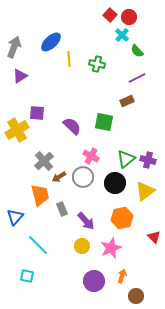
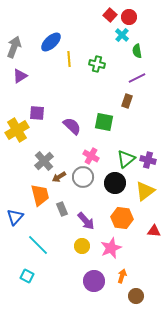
green semicircle: rotated 32 degrees clockwise
brown rectangle: rotated 48 degrees counterclockwise
orange hexagon: rotated 20 degrees clockwise
red triangle: moved 6 px up; rotated 40 degrees counterclockwise
cyan square: rotated 16 degrees clockwise
